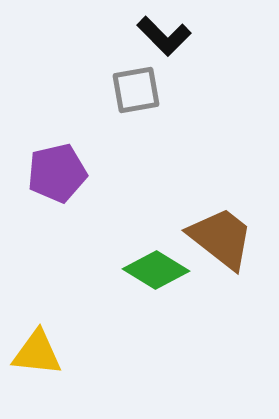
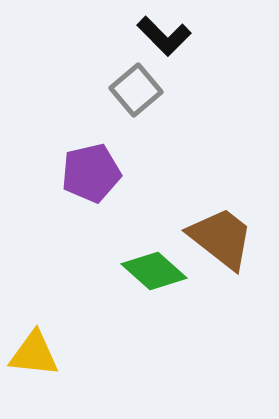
gray square: rotated 30 degrees counterclockwise
purple pentagon: moved 34 px right
green diamond: moved 2 px left, 1 px down; rotated 10 degrees clockwise
yellow triangle: moved 3 px left, 1 px down
